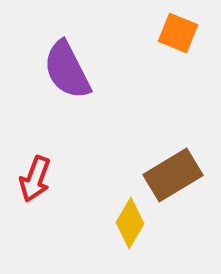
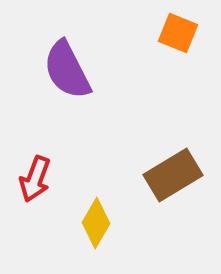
yellow diamond: moved 34 px left
